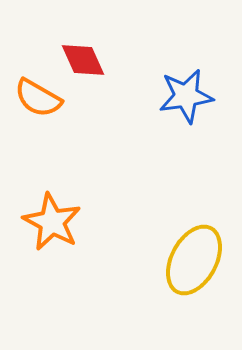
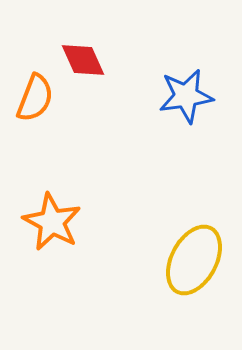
orange semicircle: moved 3 px left; rotated 99 degrees counterclockwise
